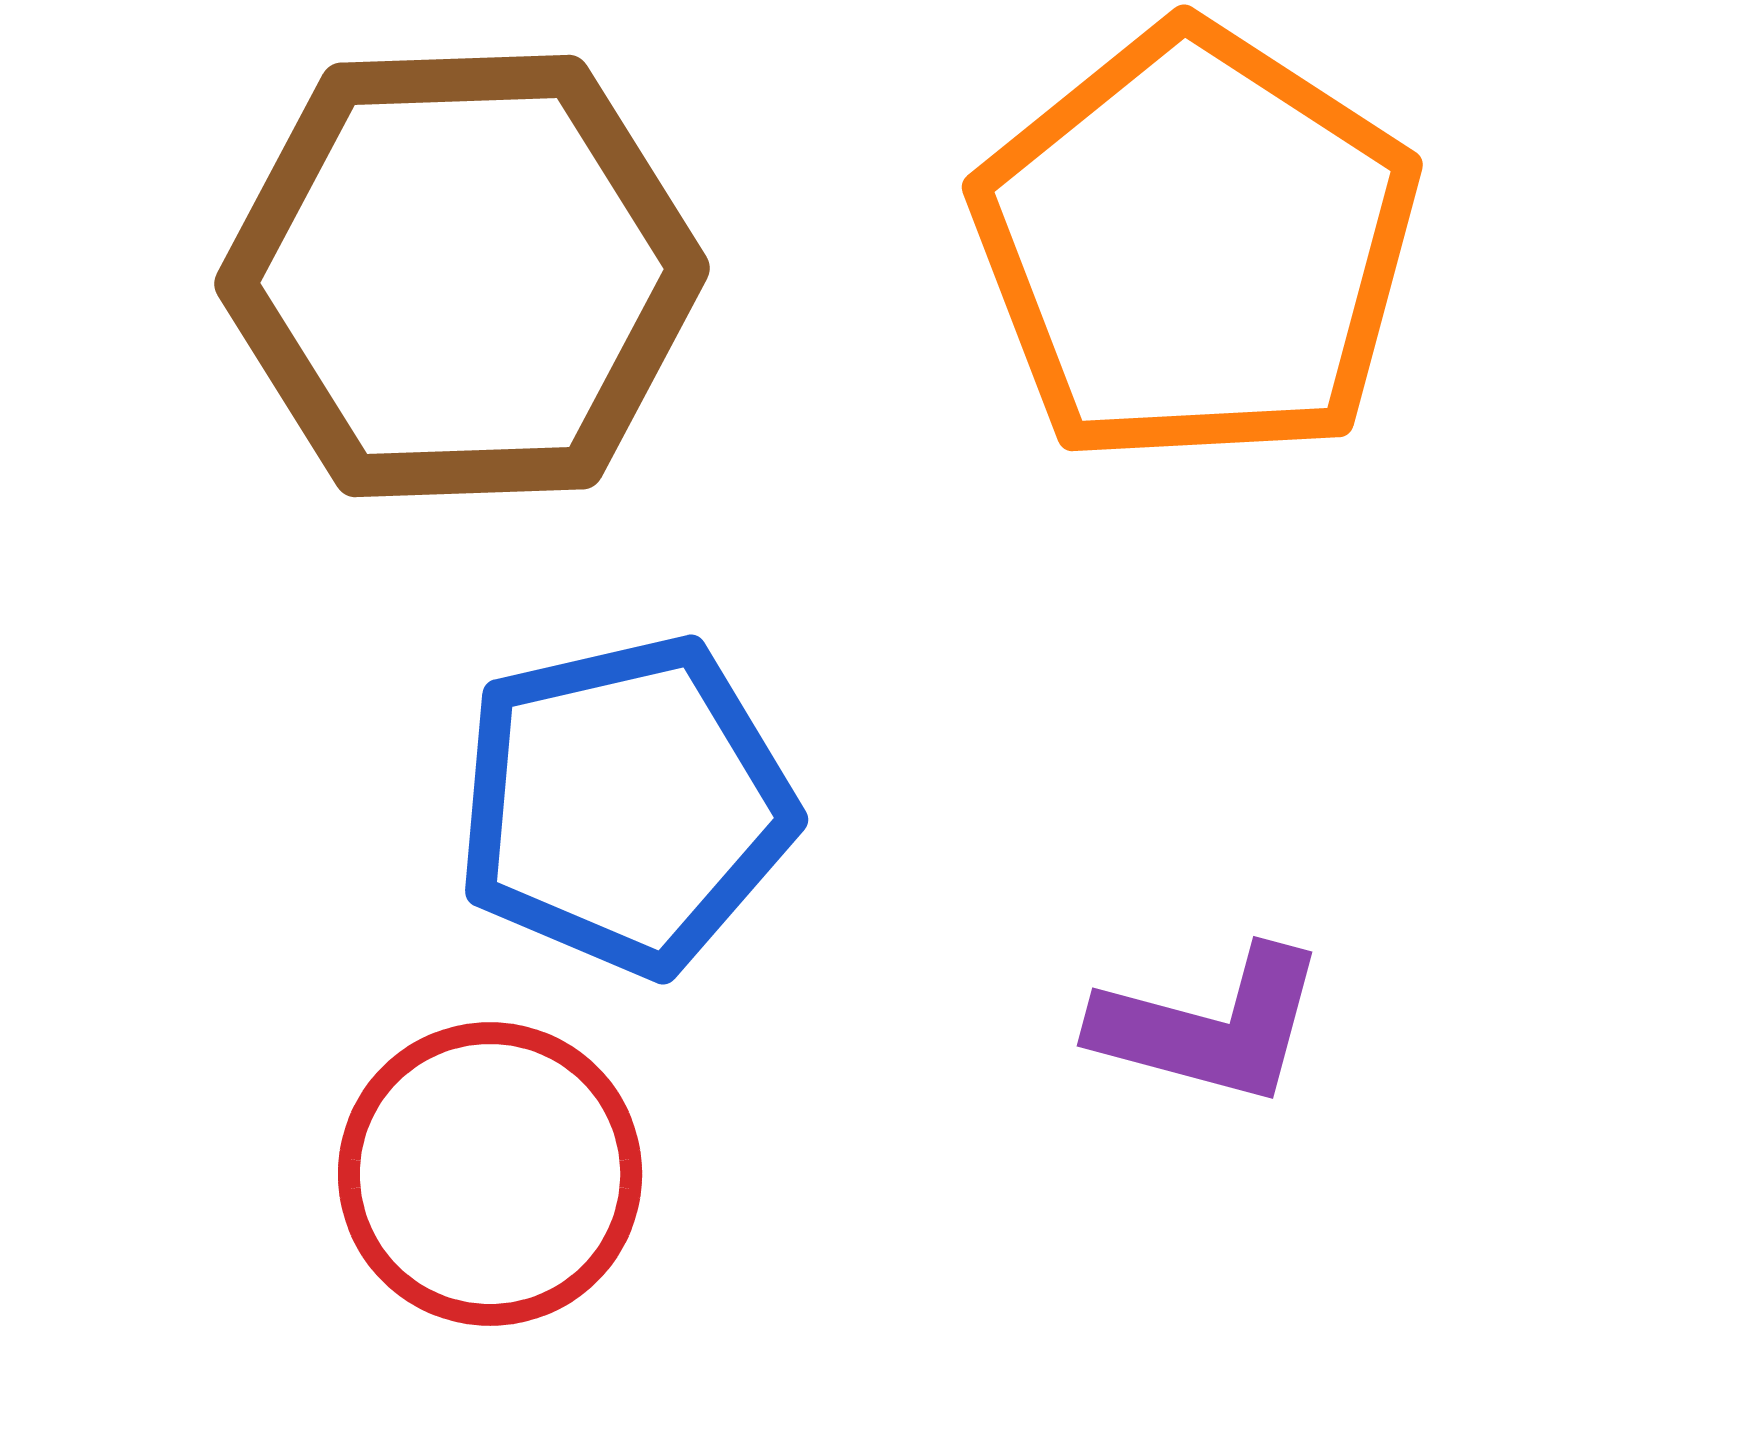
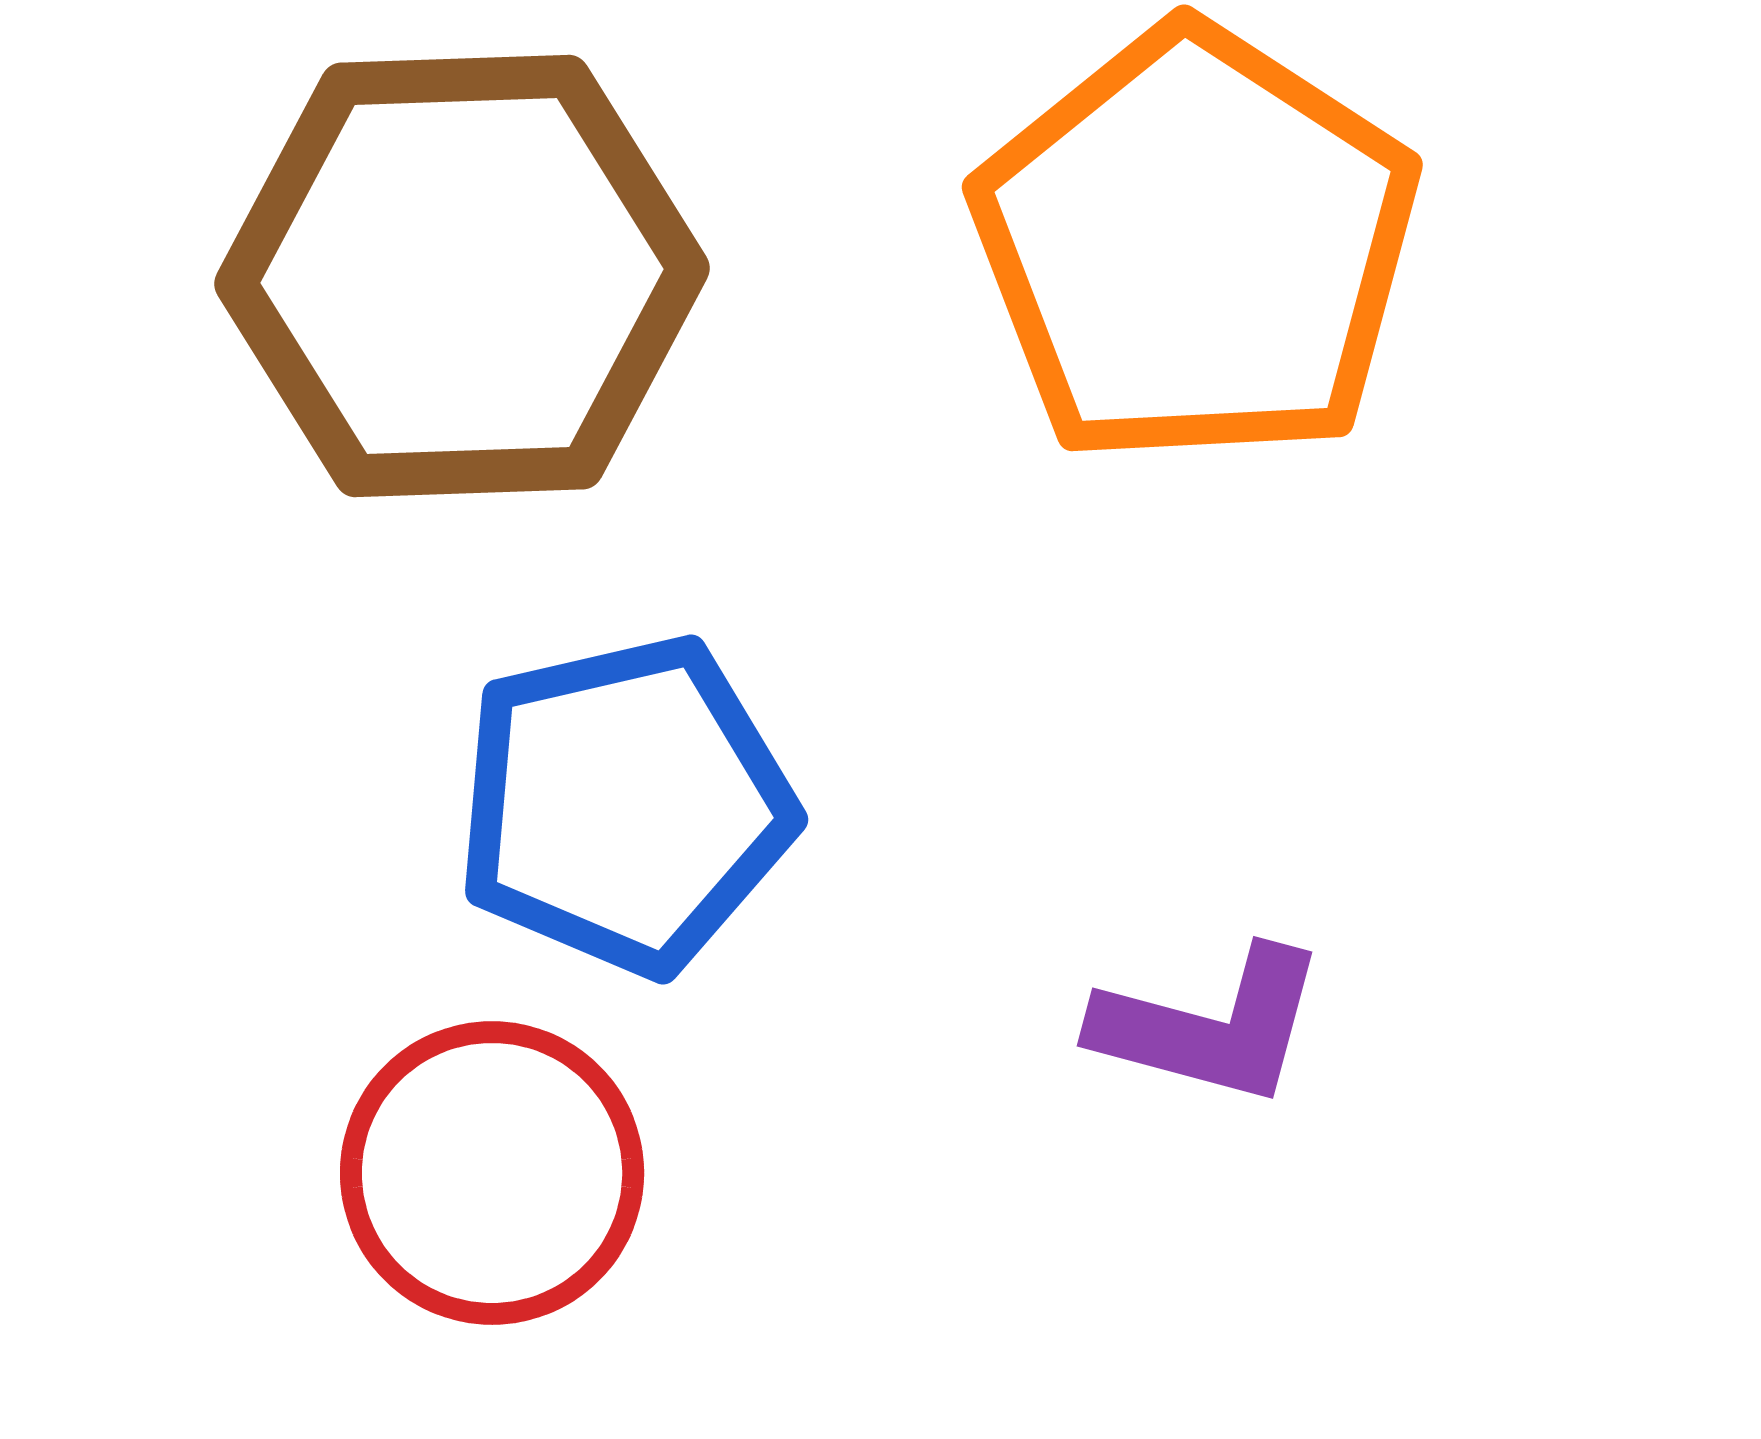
red circle: moved 2 px right, 1 px up
